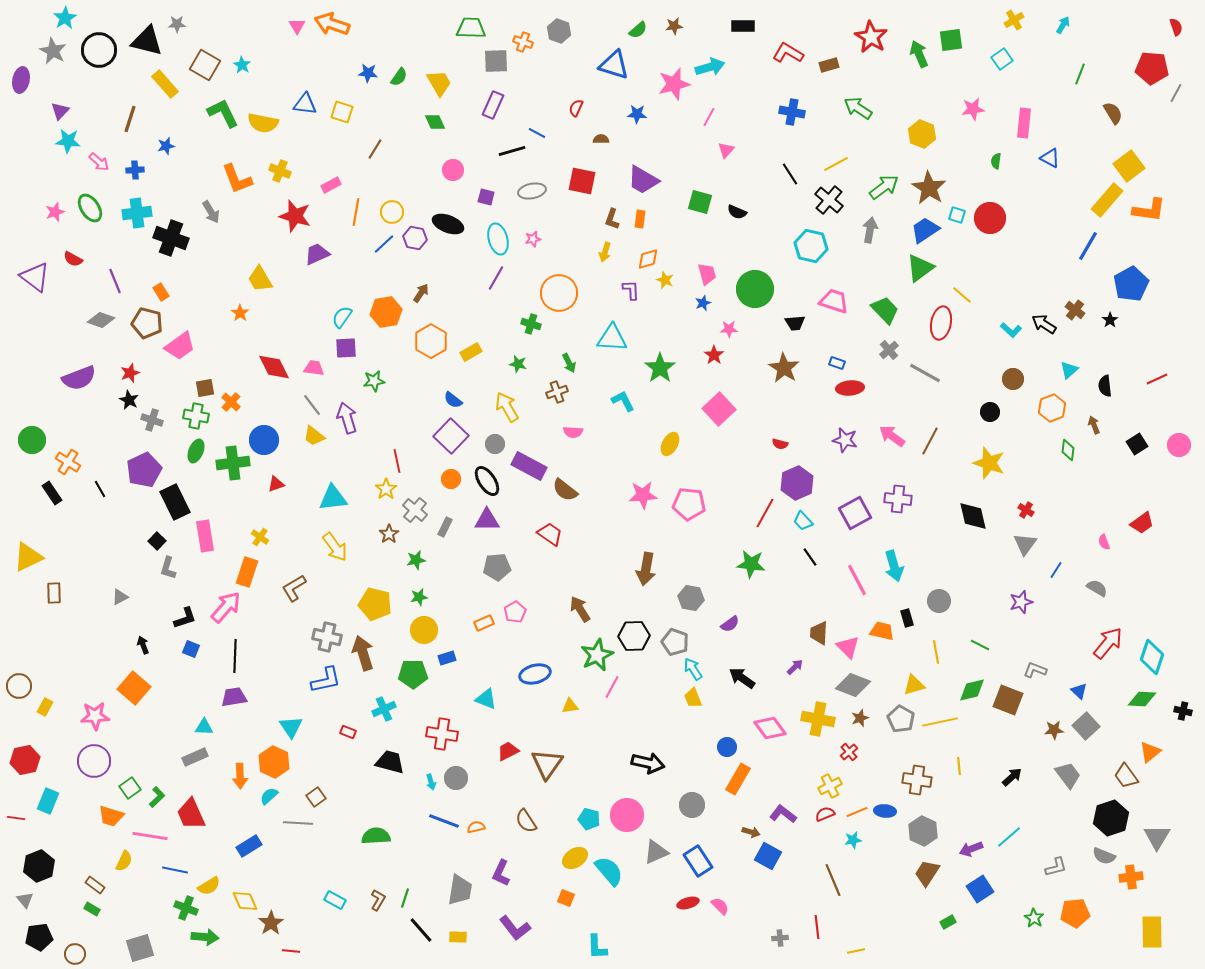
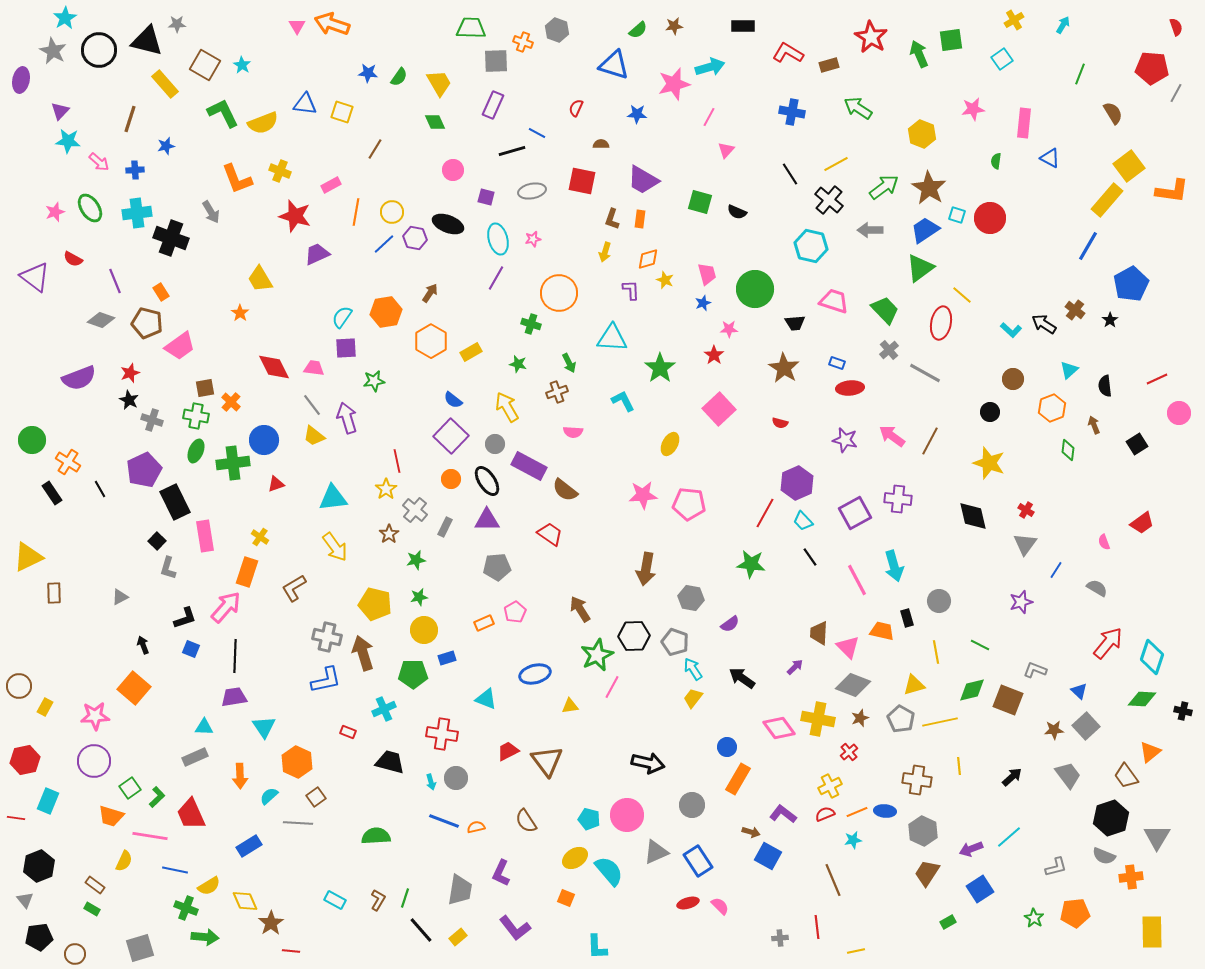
gray hexagon at (559, 31): moved 2 px left, 1 px up
yellow semicircle at (263, 123): rotated 32 degrees counterclockwise
brown semicircle at (601, 139): moved 5 px down
orange L-shape at (1149, 210): moved 23 px right, 19 px up
gray arrow at (870, 230): rotated 100 degrees counterclockwise
brown arrow at (421, 293): moved 9 px right
red semicircle at (780, 444): moved 21 px up
pink circle at (1179, 445): moved 32 px up
yellow trapezoid at (693, 698): rotated 60 degrees clockwise
cyan triangle at (291, 727): moved 27 px left
pink diamond at (770, 728): moved 9 px right
orange hexagon at (274, 762): moved 23 px right
brown triangle at (547, 764): moved 3 px up; rotated 12 degrees counterclockwise
yellow rectangle at (458, 937): rotated 42 degrees counterclockwise
